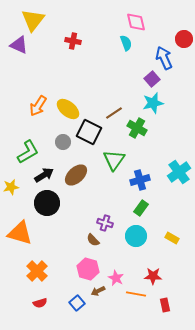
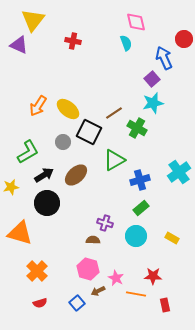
green triangle: rotated 25 degrees clockwise
green rectangle: rotated 14 degrees clockwise
brown semicircle: rotated 136 degrees clockwise
